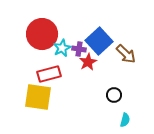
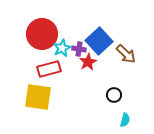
red rectangle: moved 5 px up
